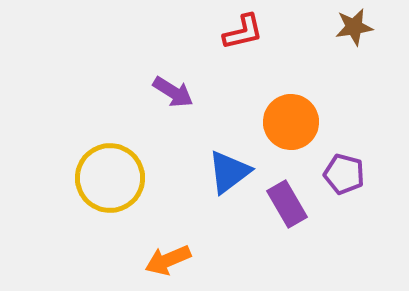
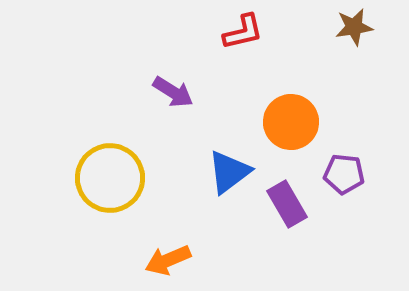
purple pentagon: rotated 9 degrees counterclockwise
